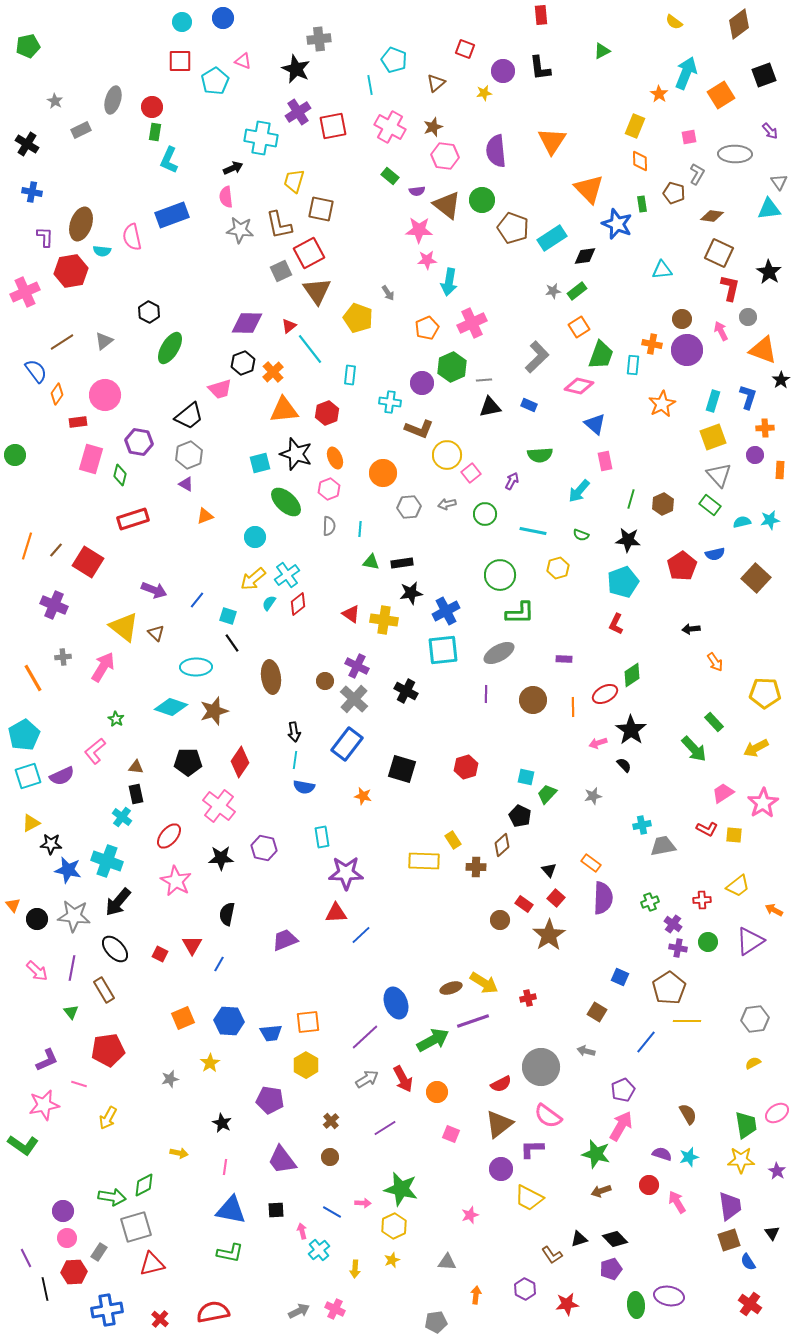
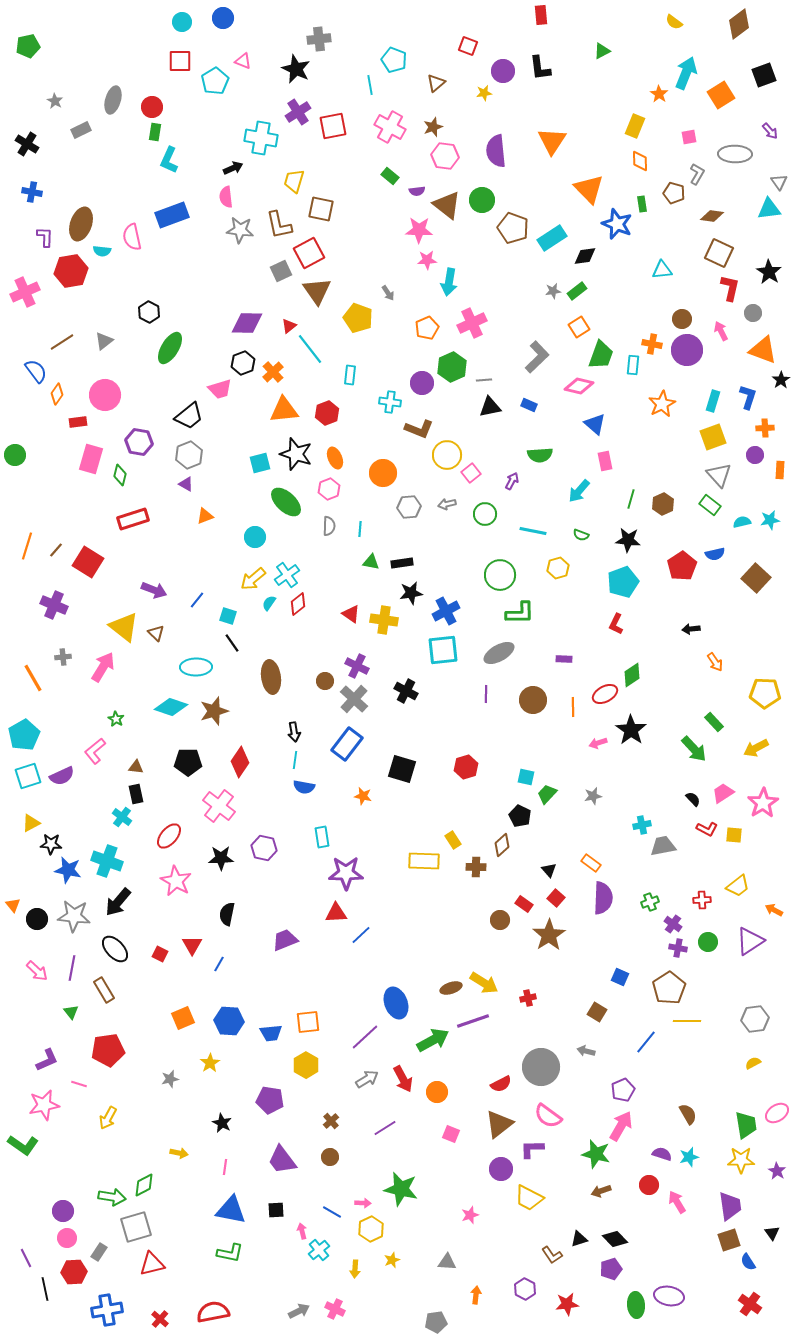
red square at (465, 49): moved 3 px right, 3 px up
gray circle at (748, 317): moved 5 px right, 4 px up
black semicircle at (624, 765): moved 69 px right, 34 px down
yellow hexagon at (394, 1226): moved 23 px left, 3 px down
